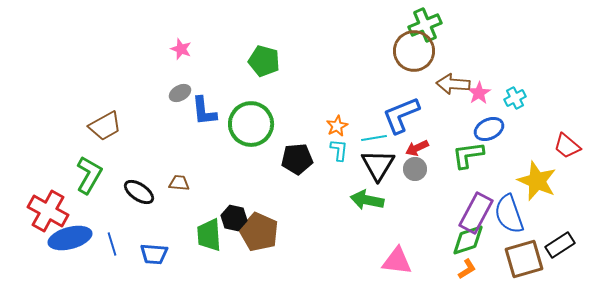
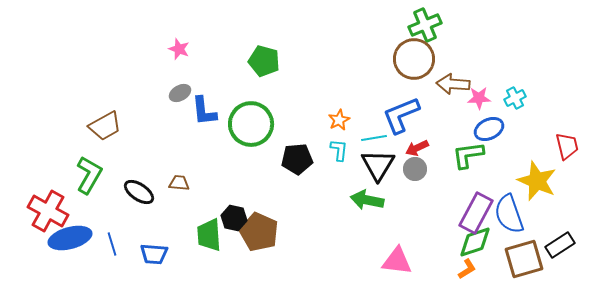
pink star at (181, 49): moved 2 px left
brown circle at (414, 51): moved 8 px down
pink star at (479, 93): moved 5 px down; rotated 30 degrees clockwise
orange star at (337, 126): moved 2 px right, 6 px up
red trapezoid at (567, 146): rotated 144 degrees counterclockwise
green diamond at (468, 240): moved 7 px right, 2 px down
